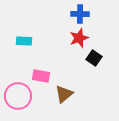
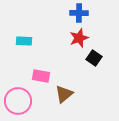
blue cross: moved 1 px left, 1 px up
pink circle: moved 5 px down
